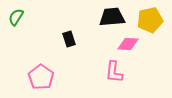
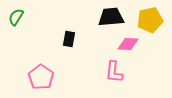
black trapezoid: moved 1 px left
black rectangle: rotated 28 degrees clockwise
